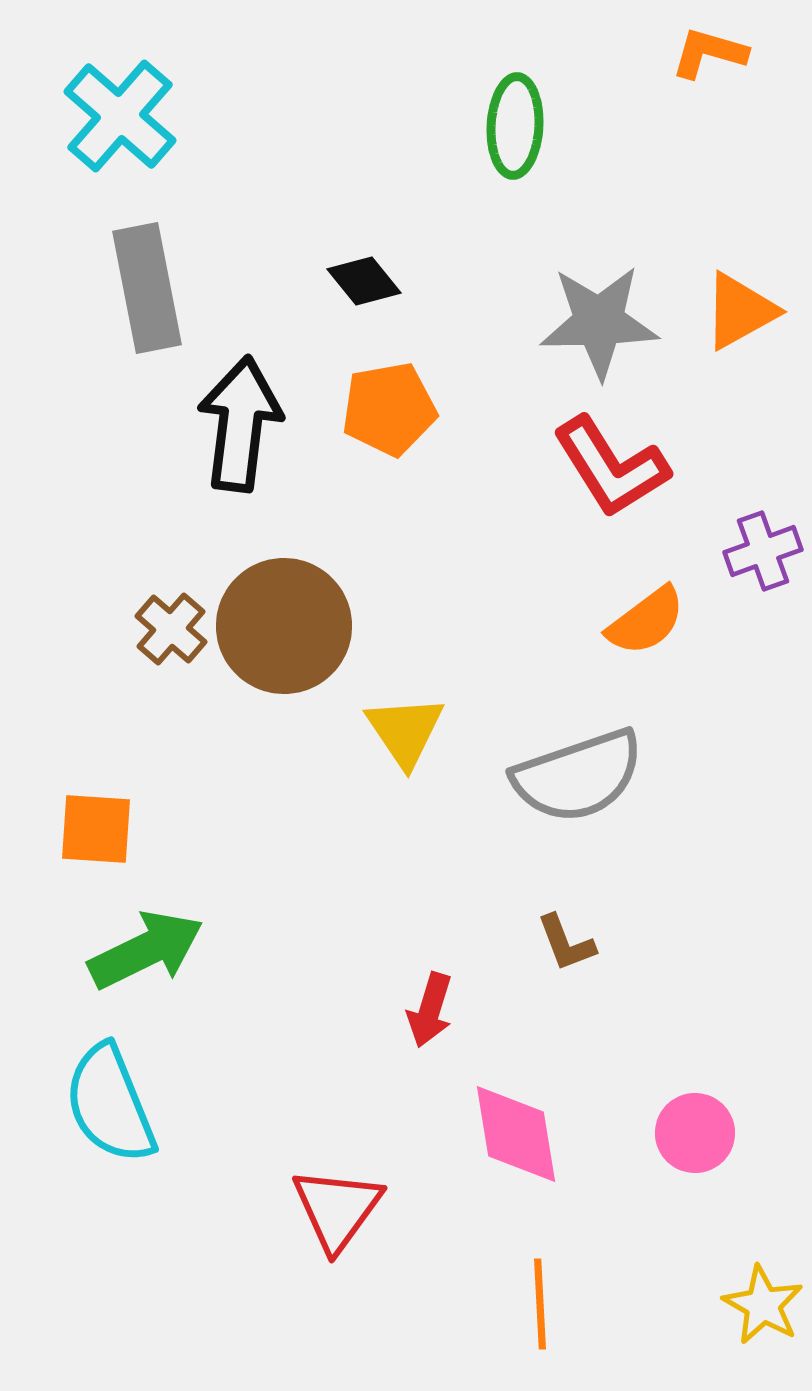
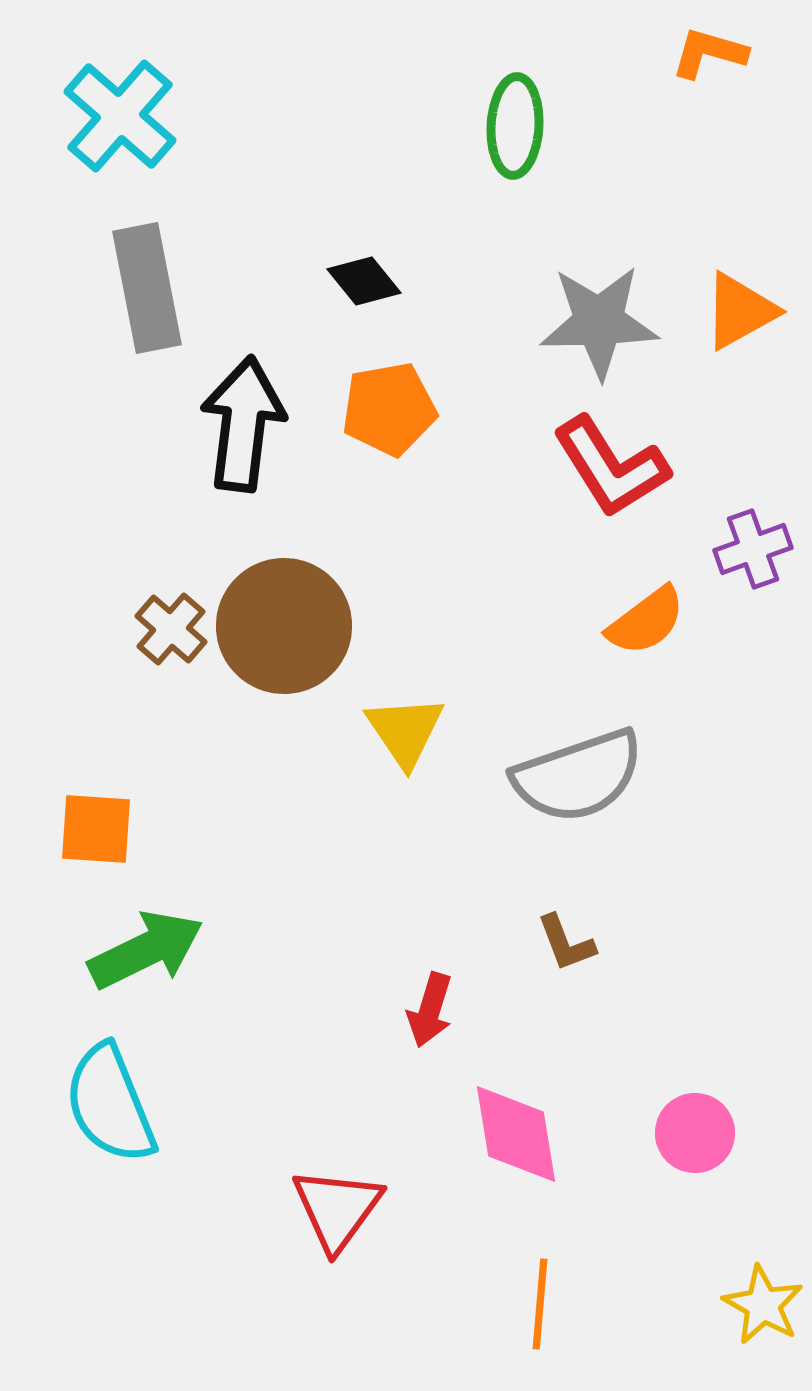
black arrow: moved 3 px right
purple cross: moved 10 px left, 2 px up
orange line: rotated 8 degrees clockwise
